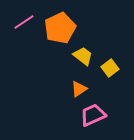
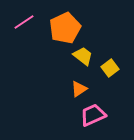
orange pentagon: moved 5 px right
